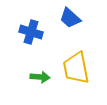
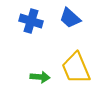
blue cross: moved 11 px up
yellow trapezoid: rotated 12 degrees counterclockwise
